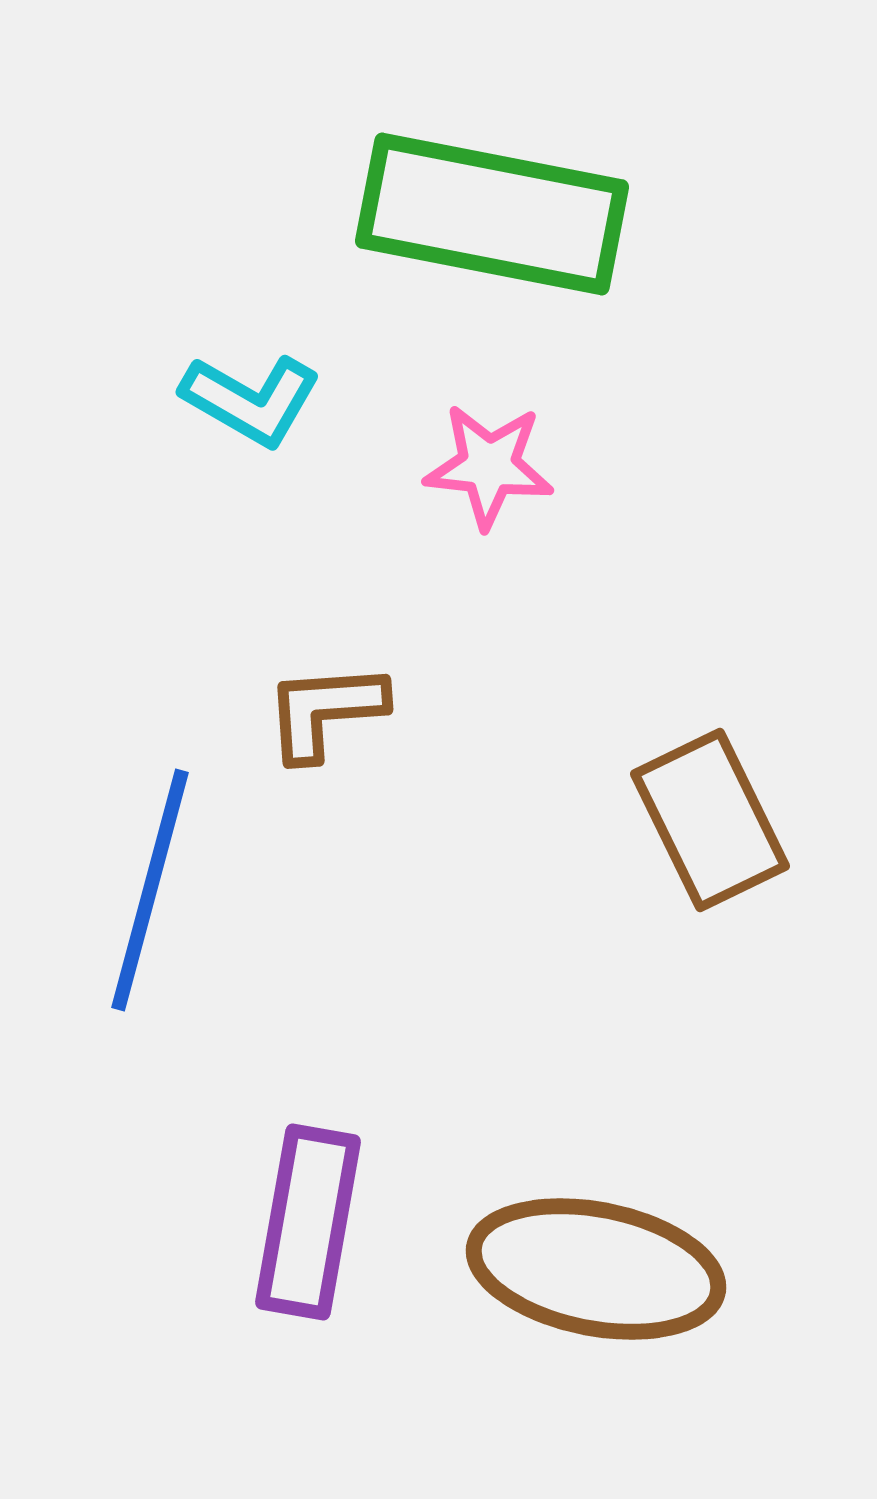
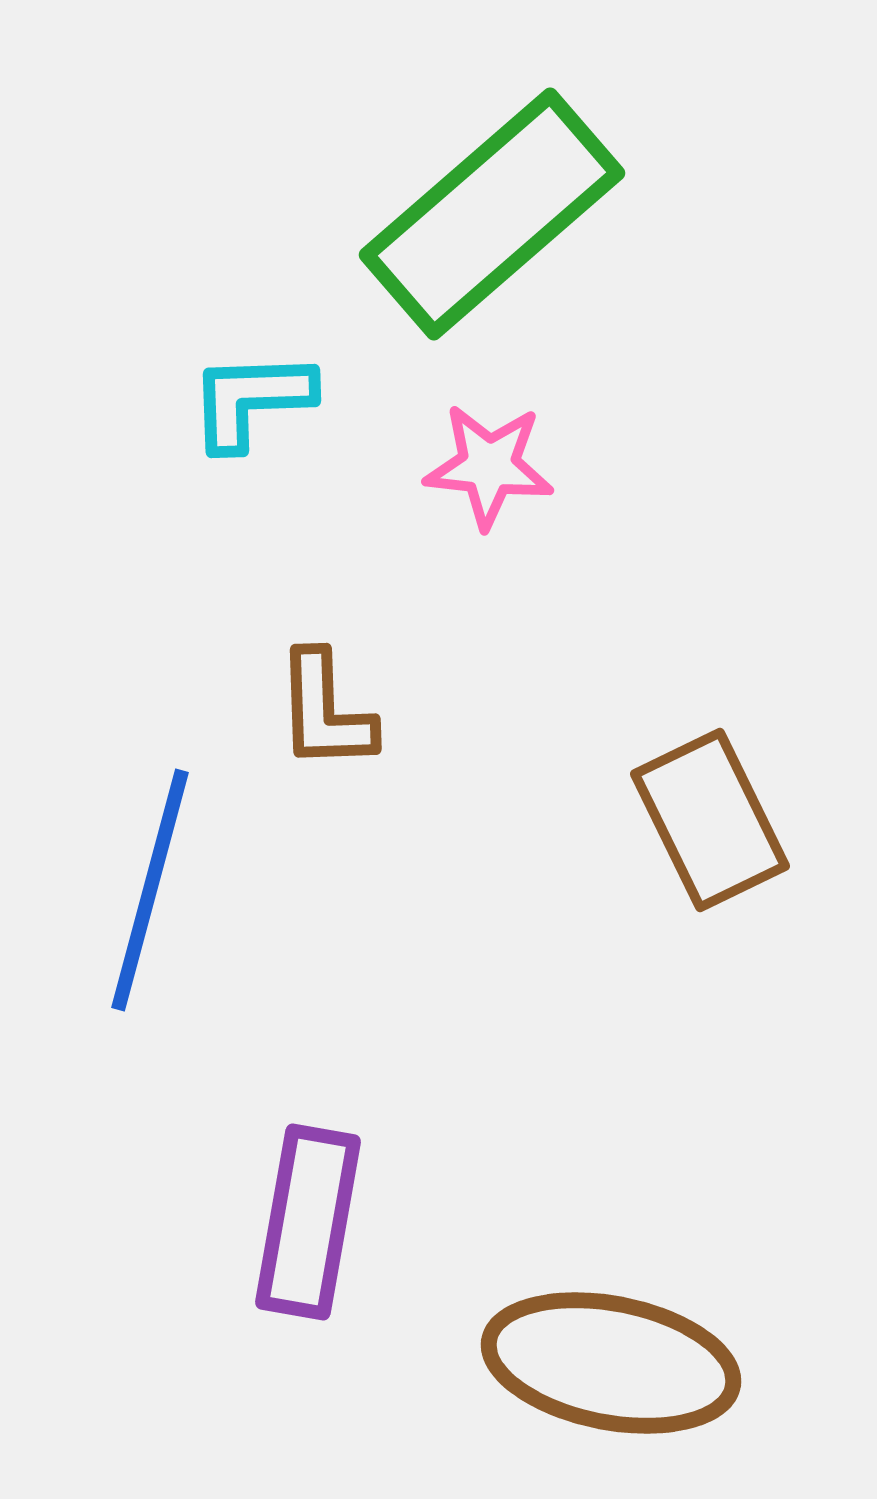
green rectangle: rotated 52 degrees counterclockwise
cyan L-shape: rotated 148 degrees clockwise
brown L-shape: rotated 88 degrees counterclockwise
brown ellipse: moved 15 px right, 94 px down
